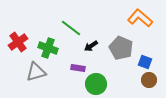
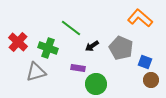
red cross: rotated 12 degrees counterclockwise
black arrow: moved 1 px right
brown circle: moved 2 px right
